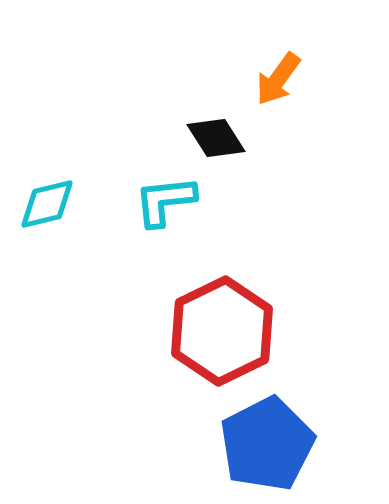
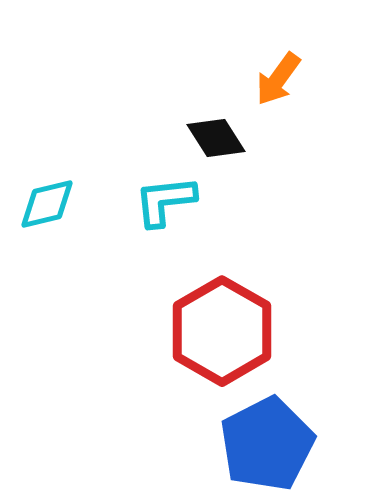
red hexagon: rotated 4 degrees counterclockwise
